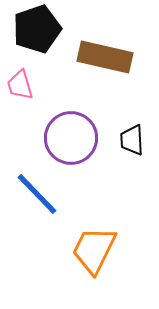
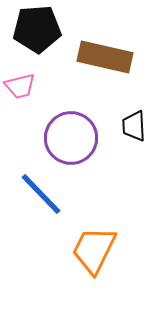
black pentagon: rotated 15 degrees clockwise
pink trapezoid: moved 1 px down; rotated 88 degrees counterclockwise
black trapezoid: moved 2 px right, 14 px up
blue line: moved 4 px right
